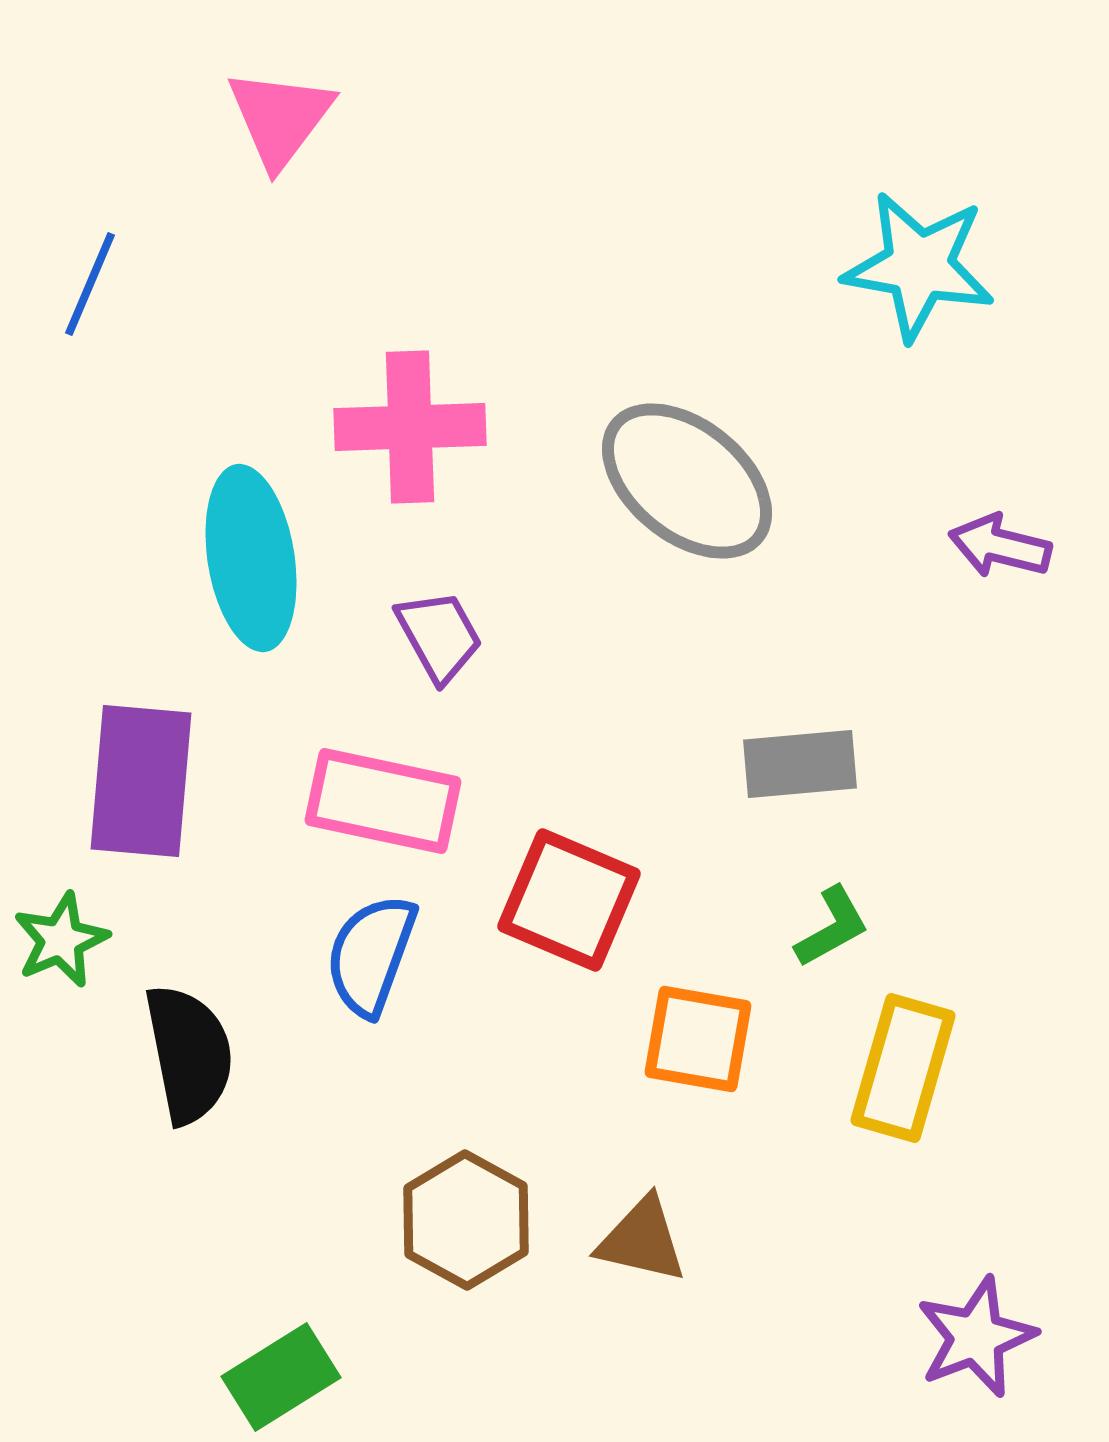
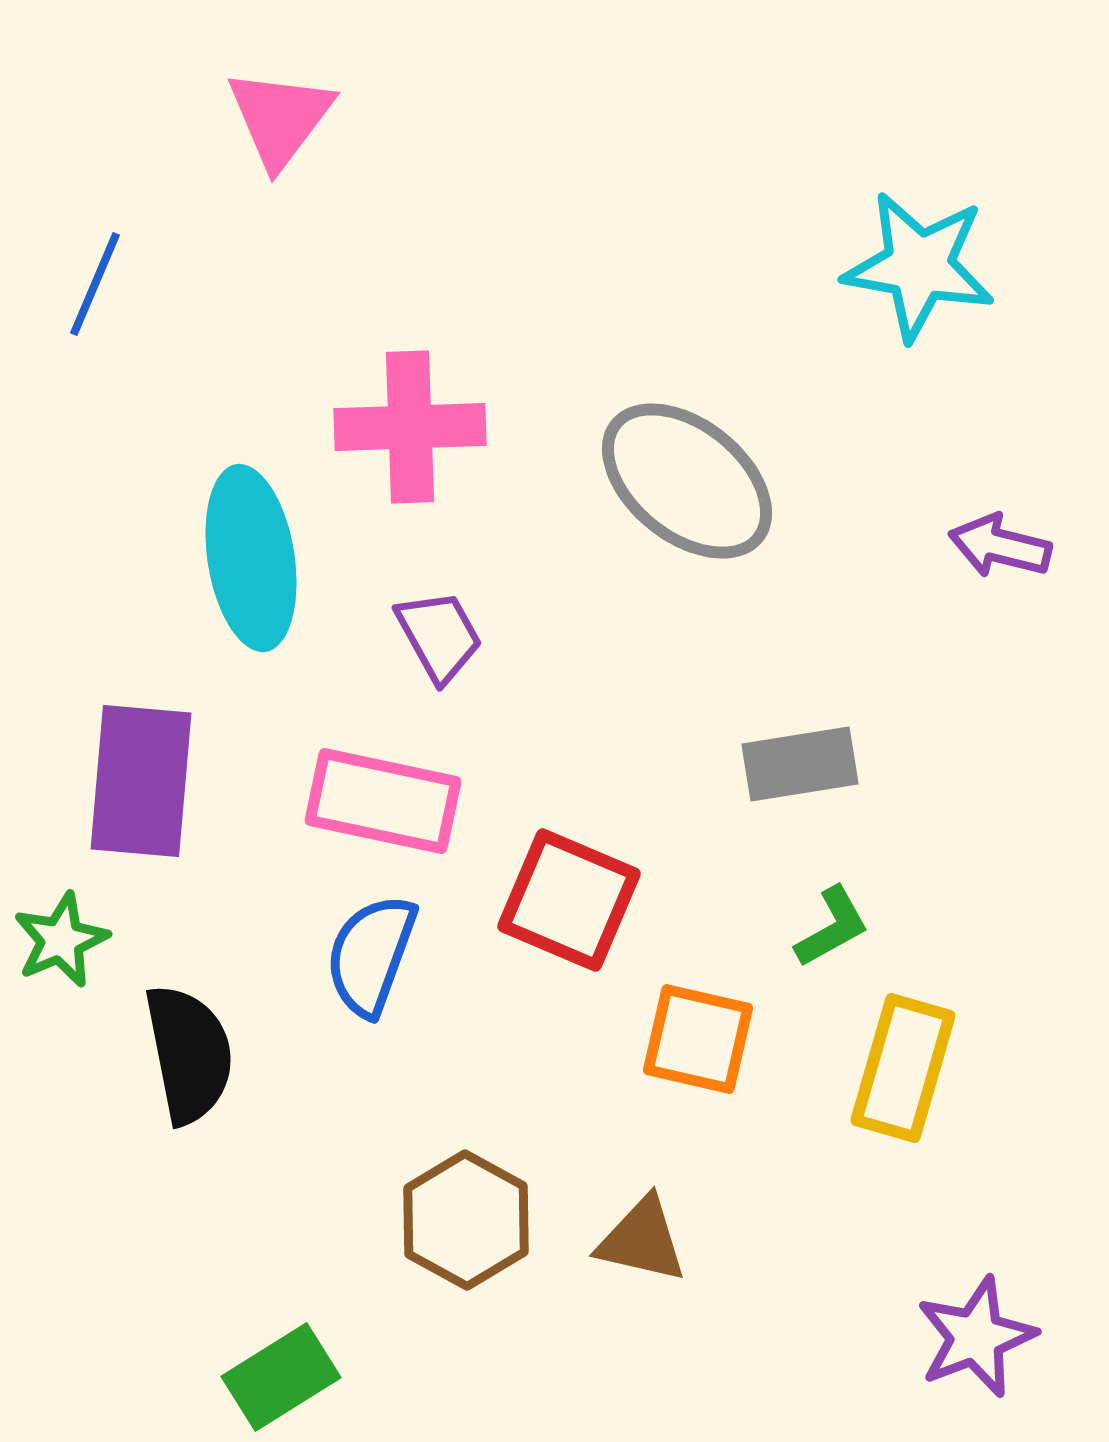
blue line: moved 5 px right
gray rectangle: rotated 4 degrees counterclockwise
orange square: rotated 3 degrees clockwise
